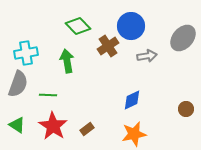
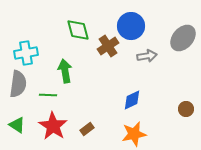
green diamond: moved 4 px down; rotated 30 degrees clockwise
green arrow: moved 2 px left, 10 px down
gray semicircle: rotated 12 degrees counterclockwise
